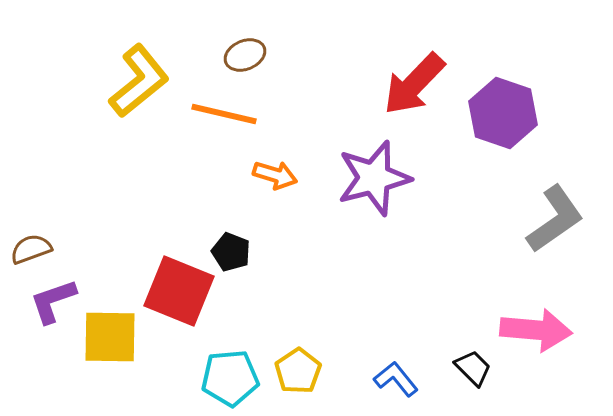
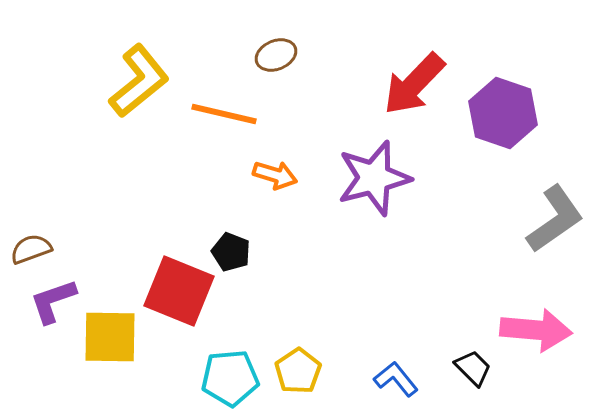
brown ellipse: moved 31 px right
